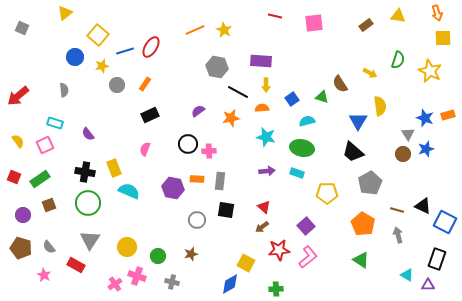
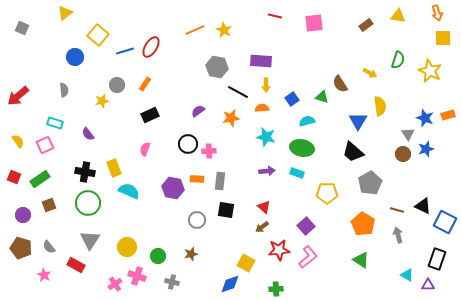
yellow star at (102, 66): moved 35 px down
blue diamond at (230, 284): rotated 10 degrees clockwise
